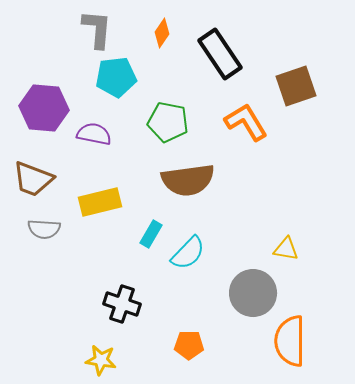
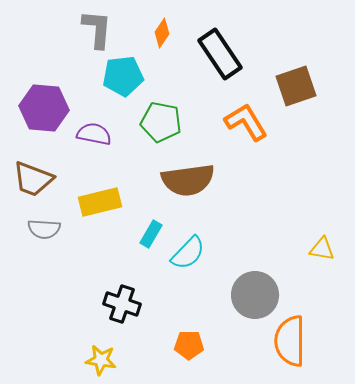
cyan pentagon: moved 7 px right, 1 px up
green pentagon: moved 7 px left
yellow triangle: moved 36 px right
gray circle: moved 2 px right, 2 px down
